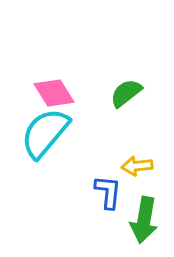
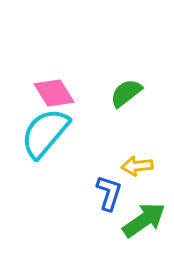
blue L-shape: moved 1 px right, 1 px down; rotated 12 degrees clockwise
green arrow: rotated 135 degrees counterclockwise
